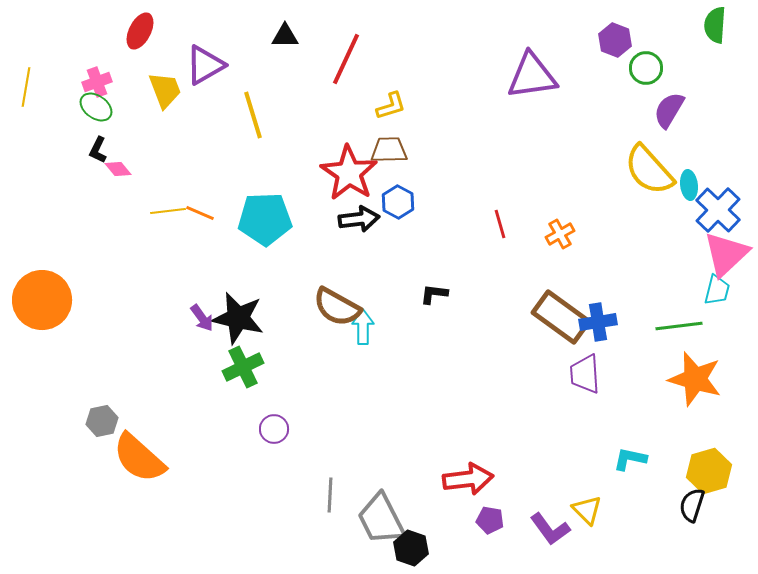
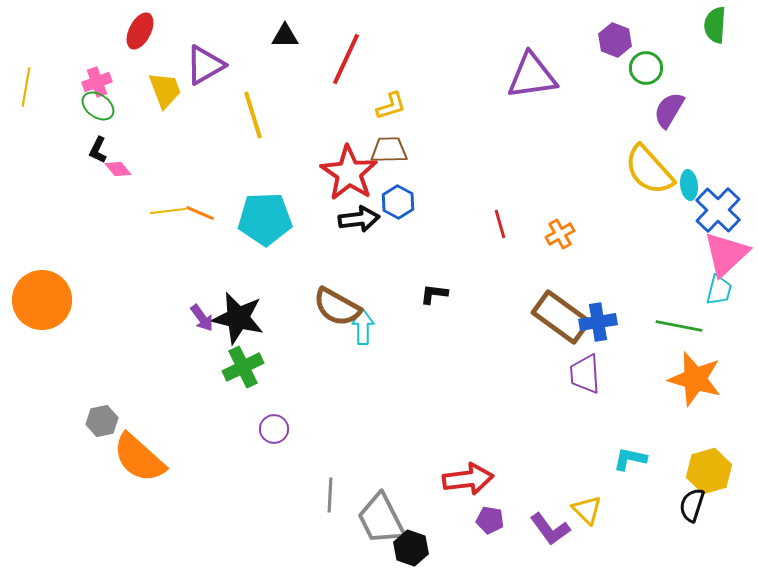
green ellipse at (96, 107): moved 2 px right, 1 px up
cyan trapezoid at (717, 290): moved 2 px right
green line at (679, 326): rotated 18 degrees clockwise
